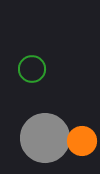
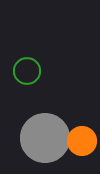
green circle: moved 5 px left, 2 px down
